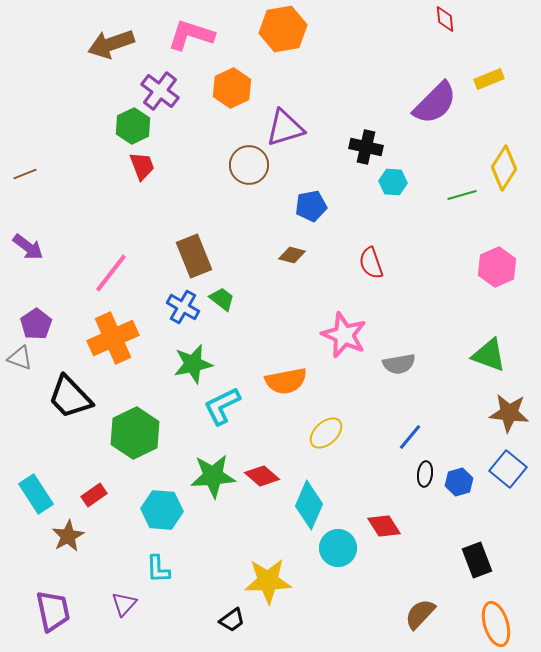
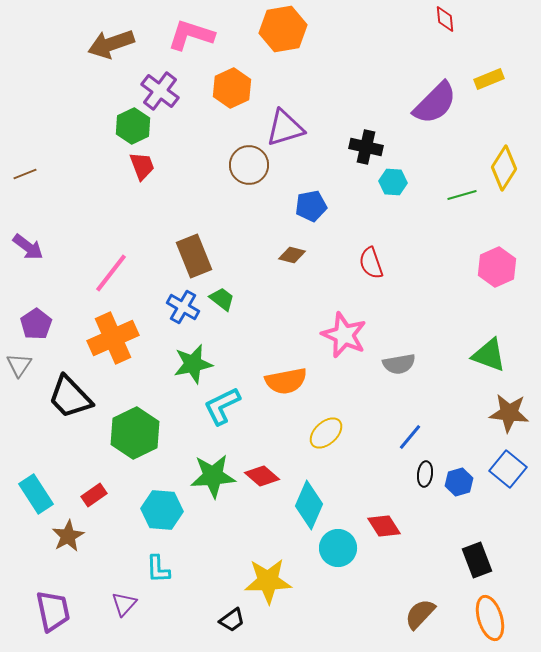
gray triangle at (20, 358): moved 1 px left, 7 px down; rotated 44 degrees clockwise
orange ellipse at (496, 624): moved 6 px left, 6 px up
